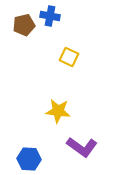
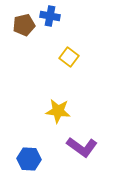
yellow square: rotated 12 degrees clockwise
